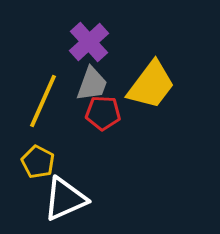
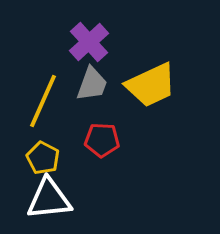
yellow trapezoid: rotated 28 degrees clockwise
red pentagon: moved 1 px left, 27 px down
yellow pentagon: moved 5 px right, 4 px up
white triangle: moved 16 px left; rotated 18 degrees clockwise
